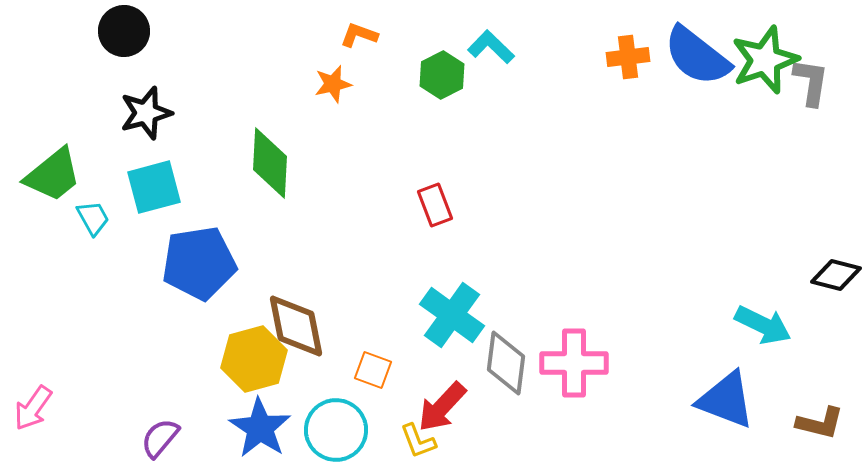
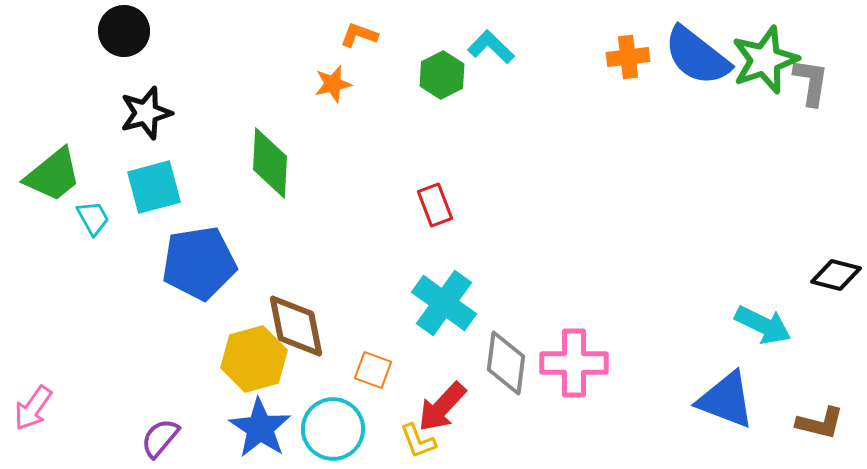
cyan cross: moved 8 px left, 12 px up
cyan circle: moved 3 px left, 1 px up
